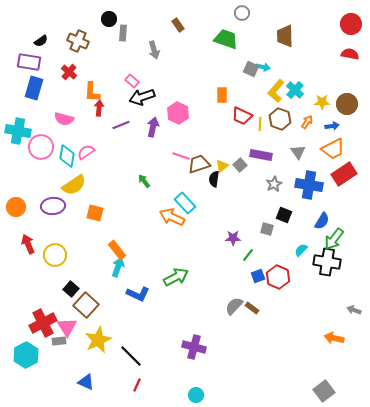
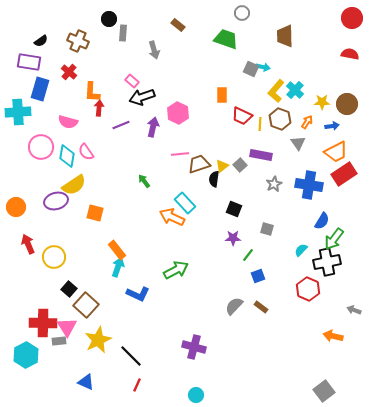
red circle at (351, 24): moved 1 px right, 6 px up
brown rectangle at (178, 25): rotated 16 degrees counterclockwise
blue rectangle at (34, 88): moved 6 px right, 1 px down
pink semicircle at (64, 119): moved 4 px right, 3 px down
cyan cross at (18, 131): moved 19 px up; rotated 15 degrees counterclockwise
orange trapezoid at (333, 149): moved 3 px right, 3 px down
pink semicircle at (86, 152): rotated 90 degrees counterclockwise
gray triangle at (298, 152): moved 9 px up
pink line at (181, 156): moved 1 px left, 2 px up; rotated 24 degrees counterclockwise
purple ellipse at (53, 206): moved 3 px right, 5 px up; rotated 10 degrees counterclockwise
black square at (284, 215): moved 50 px left, 6 px up
yellow circle at (55, 255): moved 1 px left, 2 px down
black cross at (327, 262): rotated 20 degrees counterclockwise
green arrow at (176, 277): moved 7 px up
red hexagon at (278, 277): moved 30 px right, 12 px down
black square at (71, 289): moved 2 px left
brown rectangle at (252, 308): moved 9 px right, 1 px up
red cross at (43, 323): rotated 28 degrees clockwise
orange arrow at (334, 338): moved 1 px left, 2 px up
